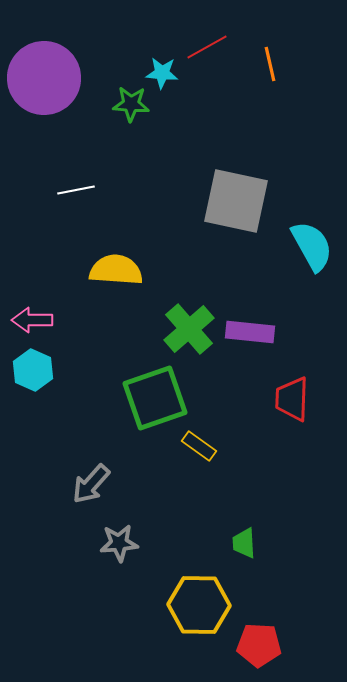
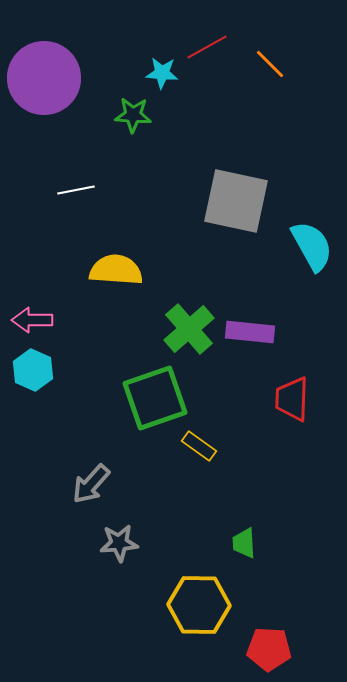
orange line: rotated 32 degrees counterclockwise
green star: moved 2 px right, 11 px down
red pentagon: moved 10 px right, 4 px down
